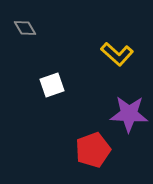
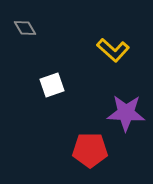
yellow L-shape: moved 4 px left, 4 px up
purple star: moved 3 px left, 1 px up
red pentagon: moved 3 px left; rotated 20 degrees clockwise
